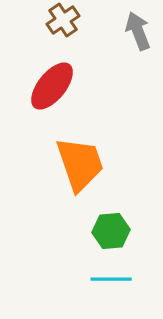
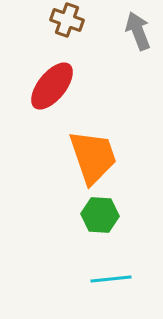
brown cross: moved 4 px right; rotated 36 degrees counterclockwise
orange trapezoid: moved 13 px right, 7 px up
green hexagon: moved 11 px left, 16 px up; rotated 9 degrees clockwise
cyan line: rotated 6 degrees counterclockwise
